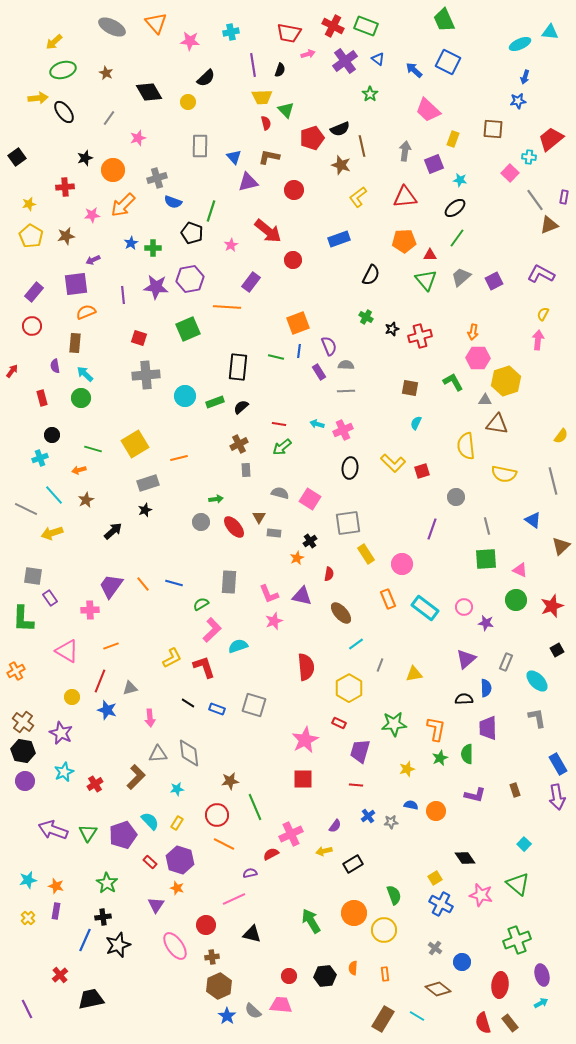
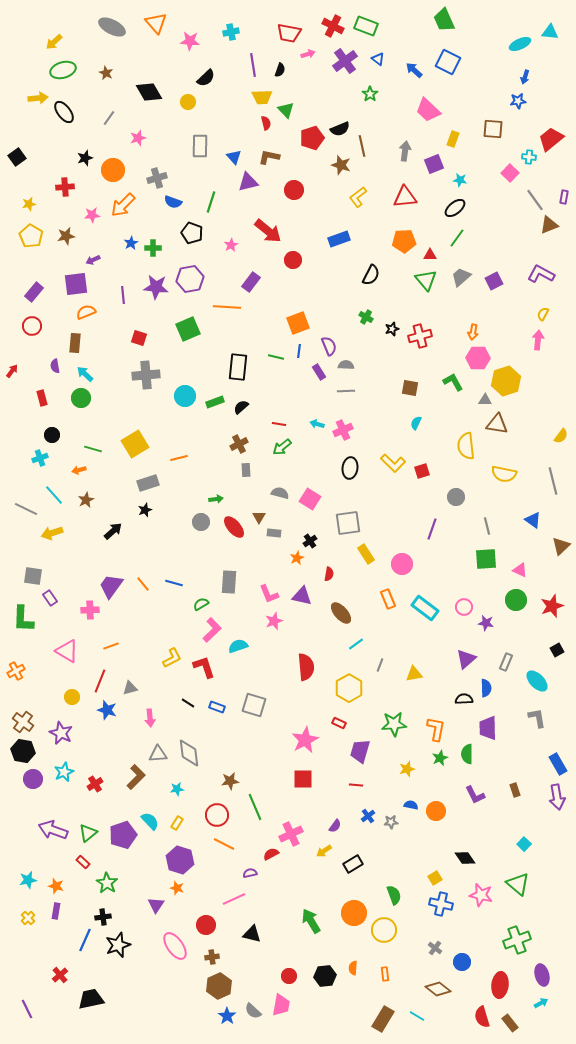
green line at (211, 211): moved 9 px up
blue rectangle at (217, 709): moved 2 px up
purple circle at (25, 781): moved 8 px right, 2 px up
purple L-shape at (475, 795): rotated 50 degrees clockwise
green triangle at (88, 833): rotated 18 degrees clockwise
yellow arrow at (324, 851): rotated 21 degrees counterclockwise
red rectangle at (150, 862): moved 67 px left
blue cross at (441, 904): rotated 15 degrees counterclockwise
pink trapezoid at (281, 1005): rotated 95 degrees clockwise
red semicircle at (483, 1023): moved 1 px left, 6 px up
